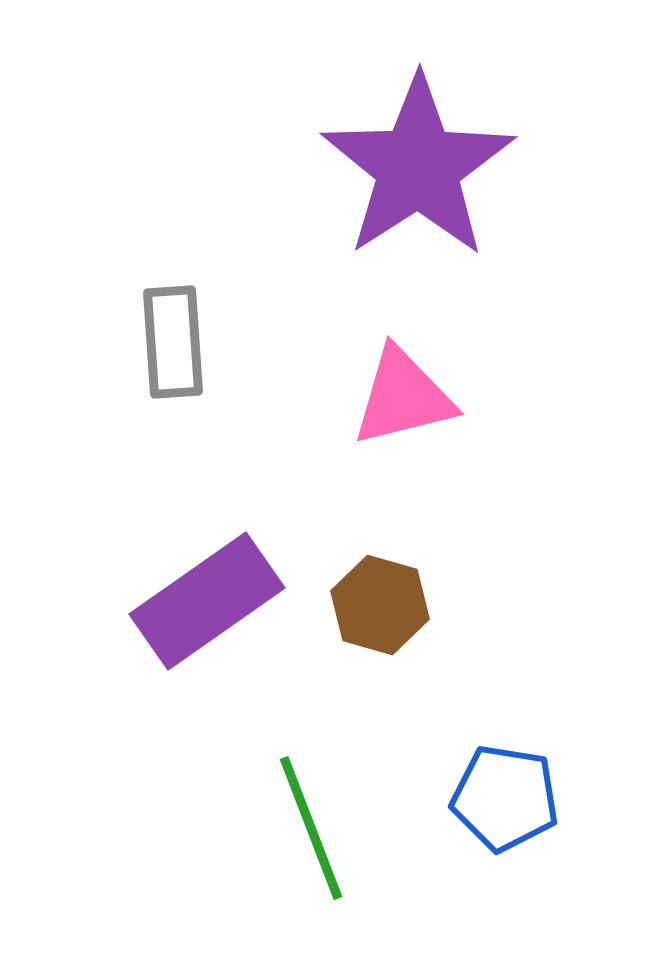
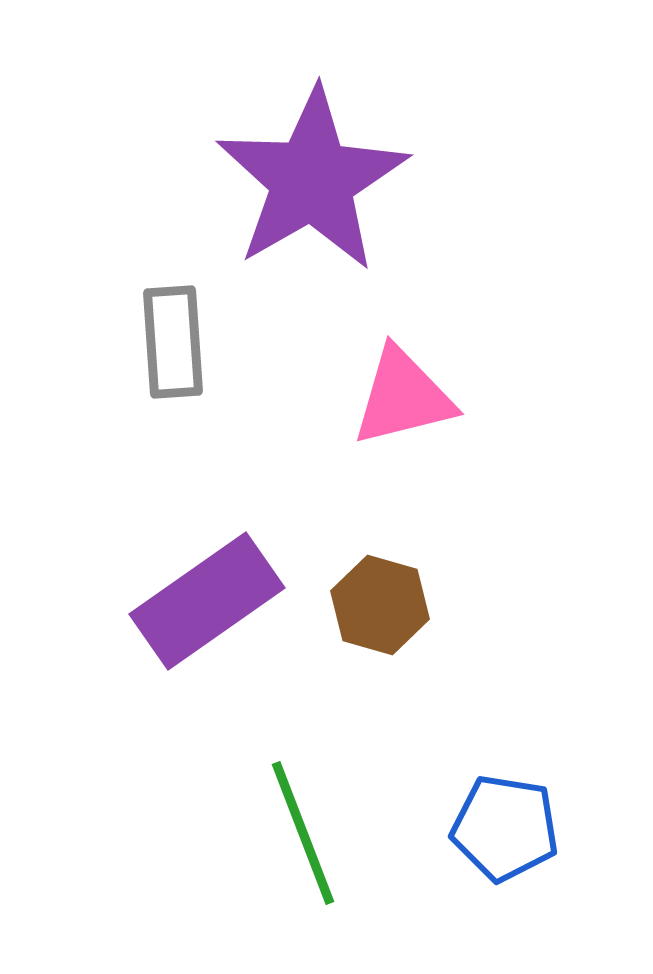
purple star: moved 106 px left, 13 px down; rotated 3 degrees clockwise
blue pentagon: moved 30 px down
green line: moved 8 px left, 5 px down
